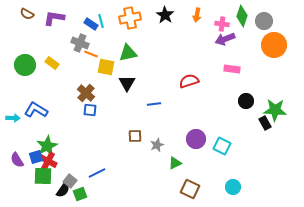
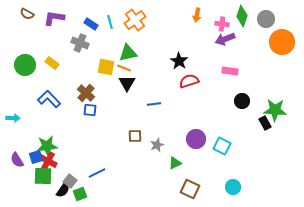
black star at (165, 15): moved 14 px right, 46 px down
orange cross at (130, 18): moved 5 px right, 2 px down; rotated 25 degrees counterclockwise
cyan line at (101, 21): moved 9 px right, 1 px down
gray circle at (264, 21): moved 2 px right, 2 px up
orange circle at (274, 45): moved 8 px right, 3 px up
orange line at (91, 54): moved 33 px right, 14 px down
pink rectangle at (232, 69): moved 2 px left, 2 px down
black circle at (246, 101): moved 4 px left
blue L-shape at (36, 110): moved 13 px right, 11 px up; rotated 15 degrees clockwise
green star at (47, 146): rotated 20 degrees clockwise
